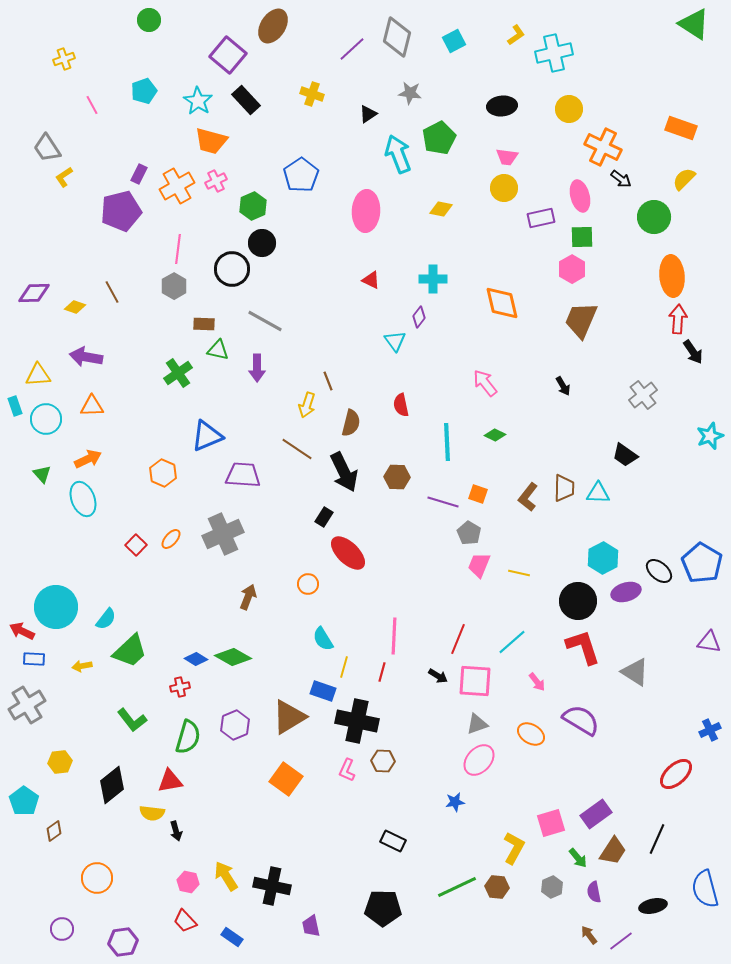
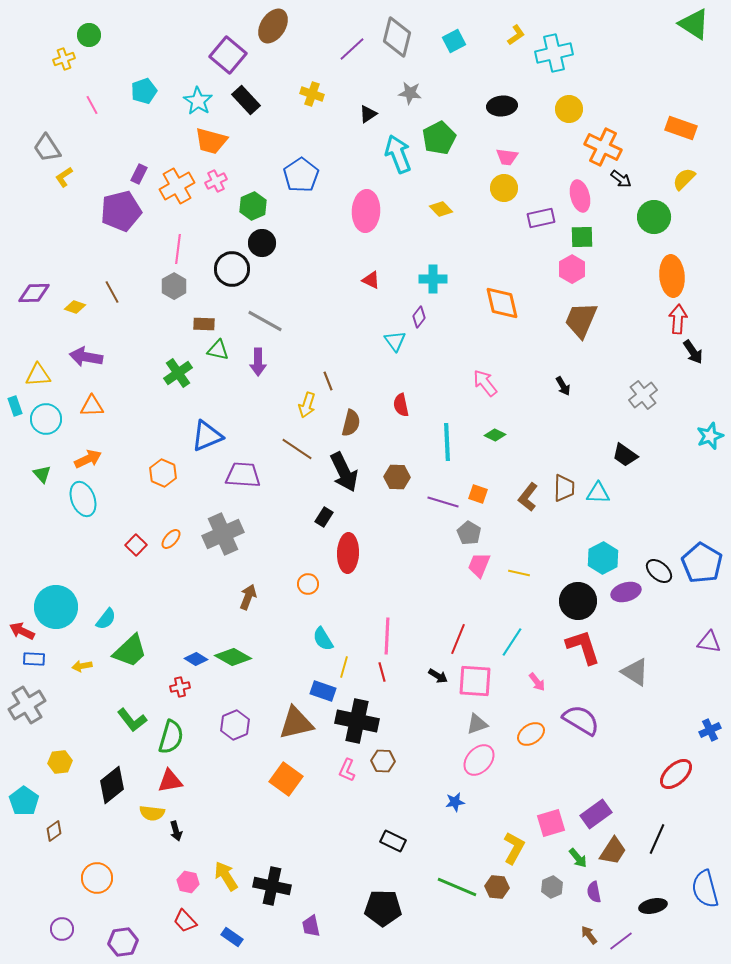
green circle at (149, 20): moved 60 px left, 15 px down
yellow diamond at (441, 209): rotated 35 degrees clockwise
purple arrow at (257, 368): moved 1 px right, 6 px up
red ellipse at (348, 553): rotated 48 degrees clockwise
pink line at (394, 636): moved 7 px left
cyan line at (512, 642): rotated 16 degrees counterclockwise
red line at (382, 672): rotated 30 degrees counterclockwise
brown triangle at (289, 717): moved 7 px right, 6 px down; rotated 18 degrees clockwise
orange ellipse at (531, 734): rotated 64 degrees counterclockwise
green semicircle at (188, 737): moved 17 px left
green line at (457, 887): rotated 48 degrees clockwise
